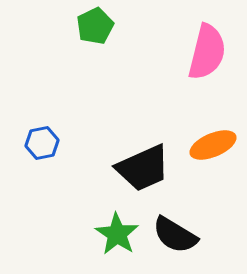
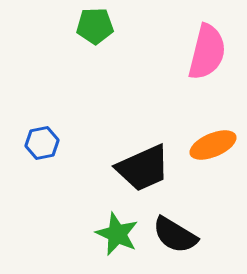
green pentagon: rotated 24 degrees clockwise
green star: rotated 9 degrees counterclockwise
